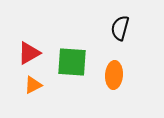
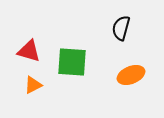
black semicircle: moved 1 px right
red triangle: moved 2 px up; rotated 45 degrees clockwise
orange ellipse: moved 17 px right; rotated 64 degrees clockwise
